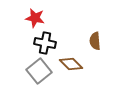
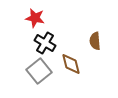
black cross: rotated 20 degrees clockwise
brown diamond: rotated 30 degrees clockwise
